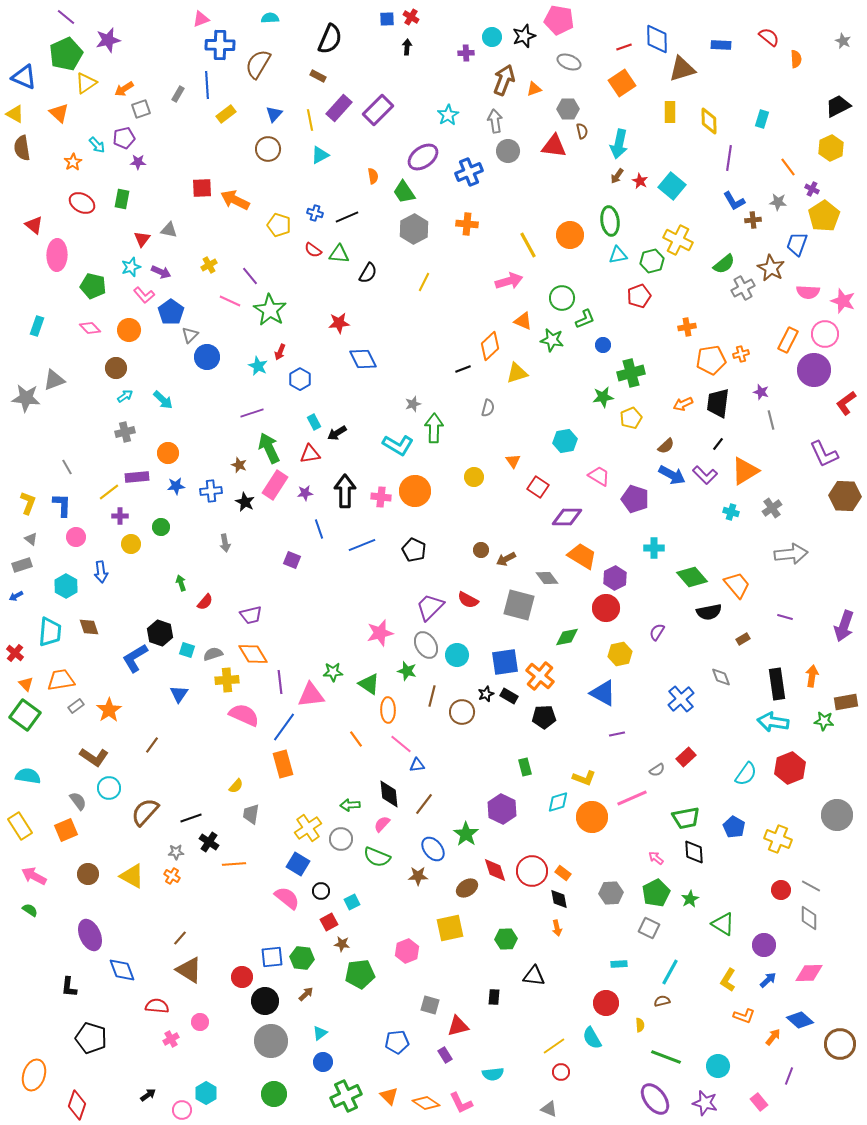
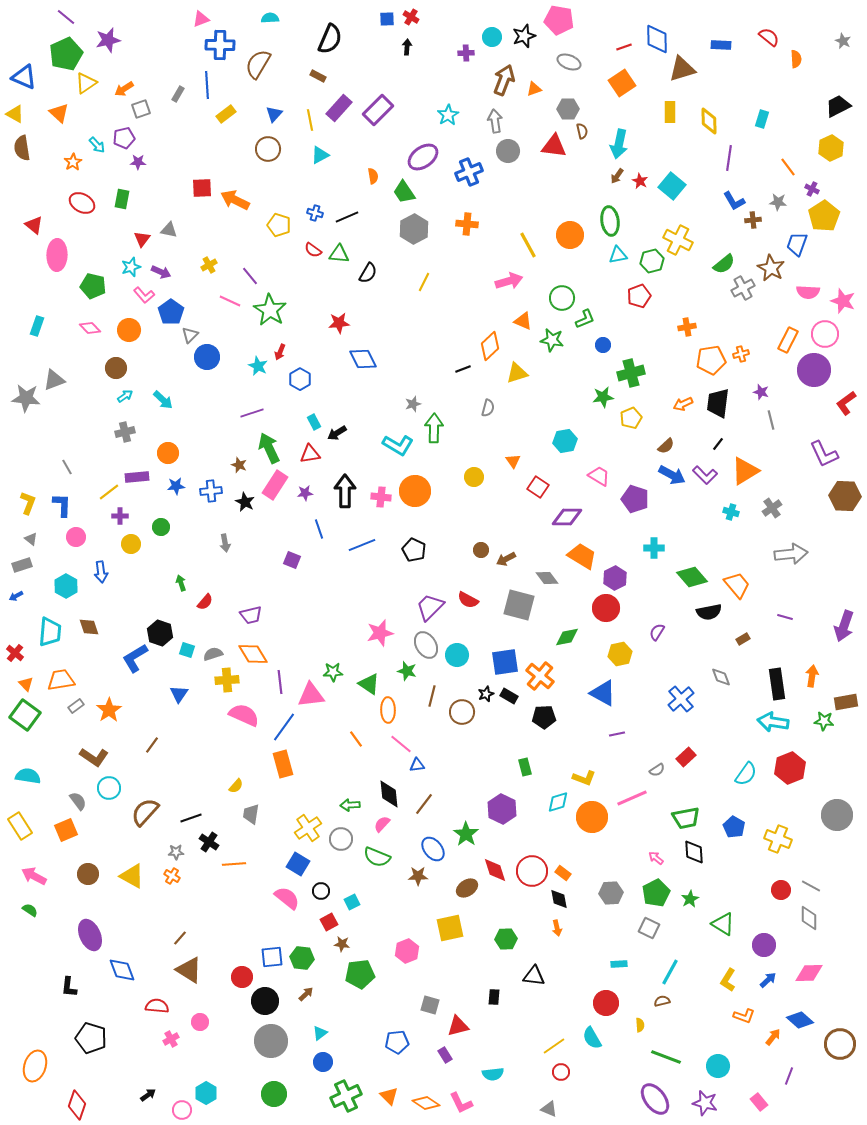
orange ellipse at (34, 1075): moved 1 px right, 9 px up
